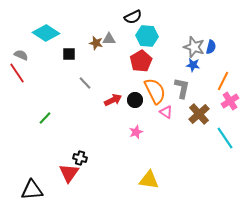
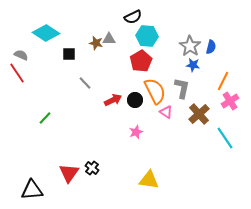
gray star: moved 4 px left, 1 px up; rotated 15 degrees clockwise
black cross: moved 12 px right, 10 px down; rotated 24 degrees clockwise
